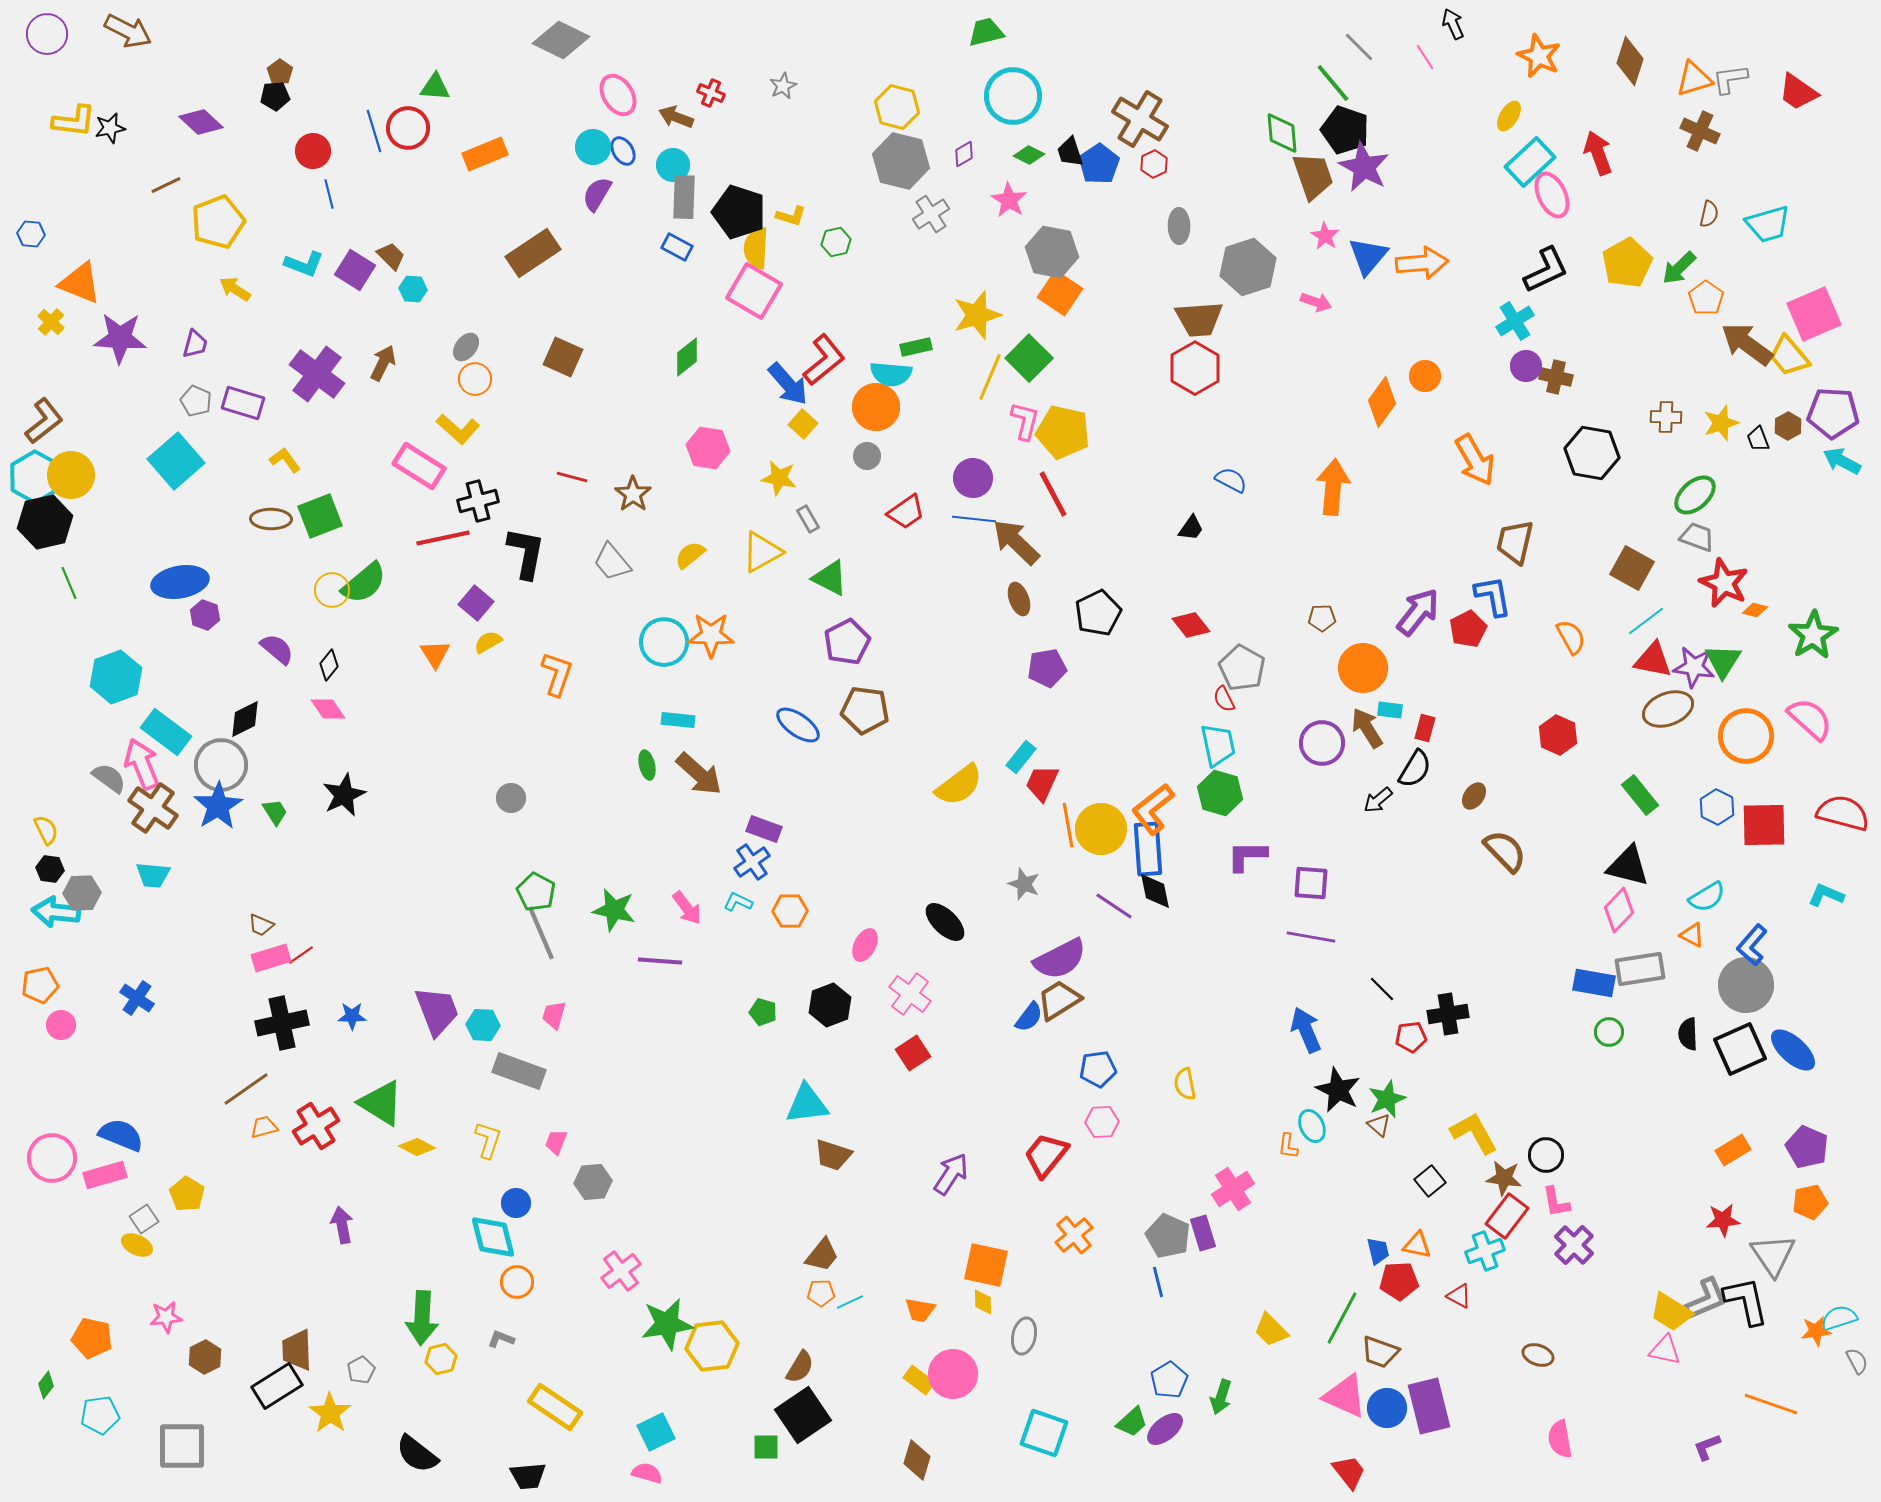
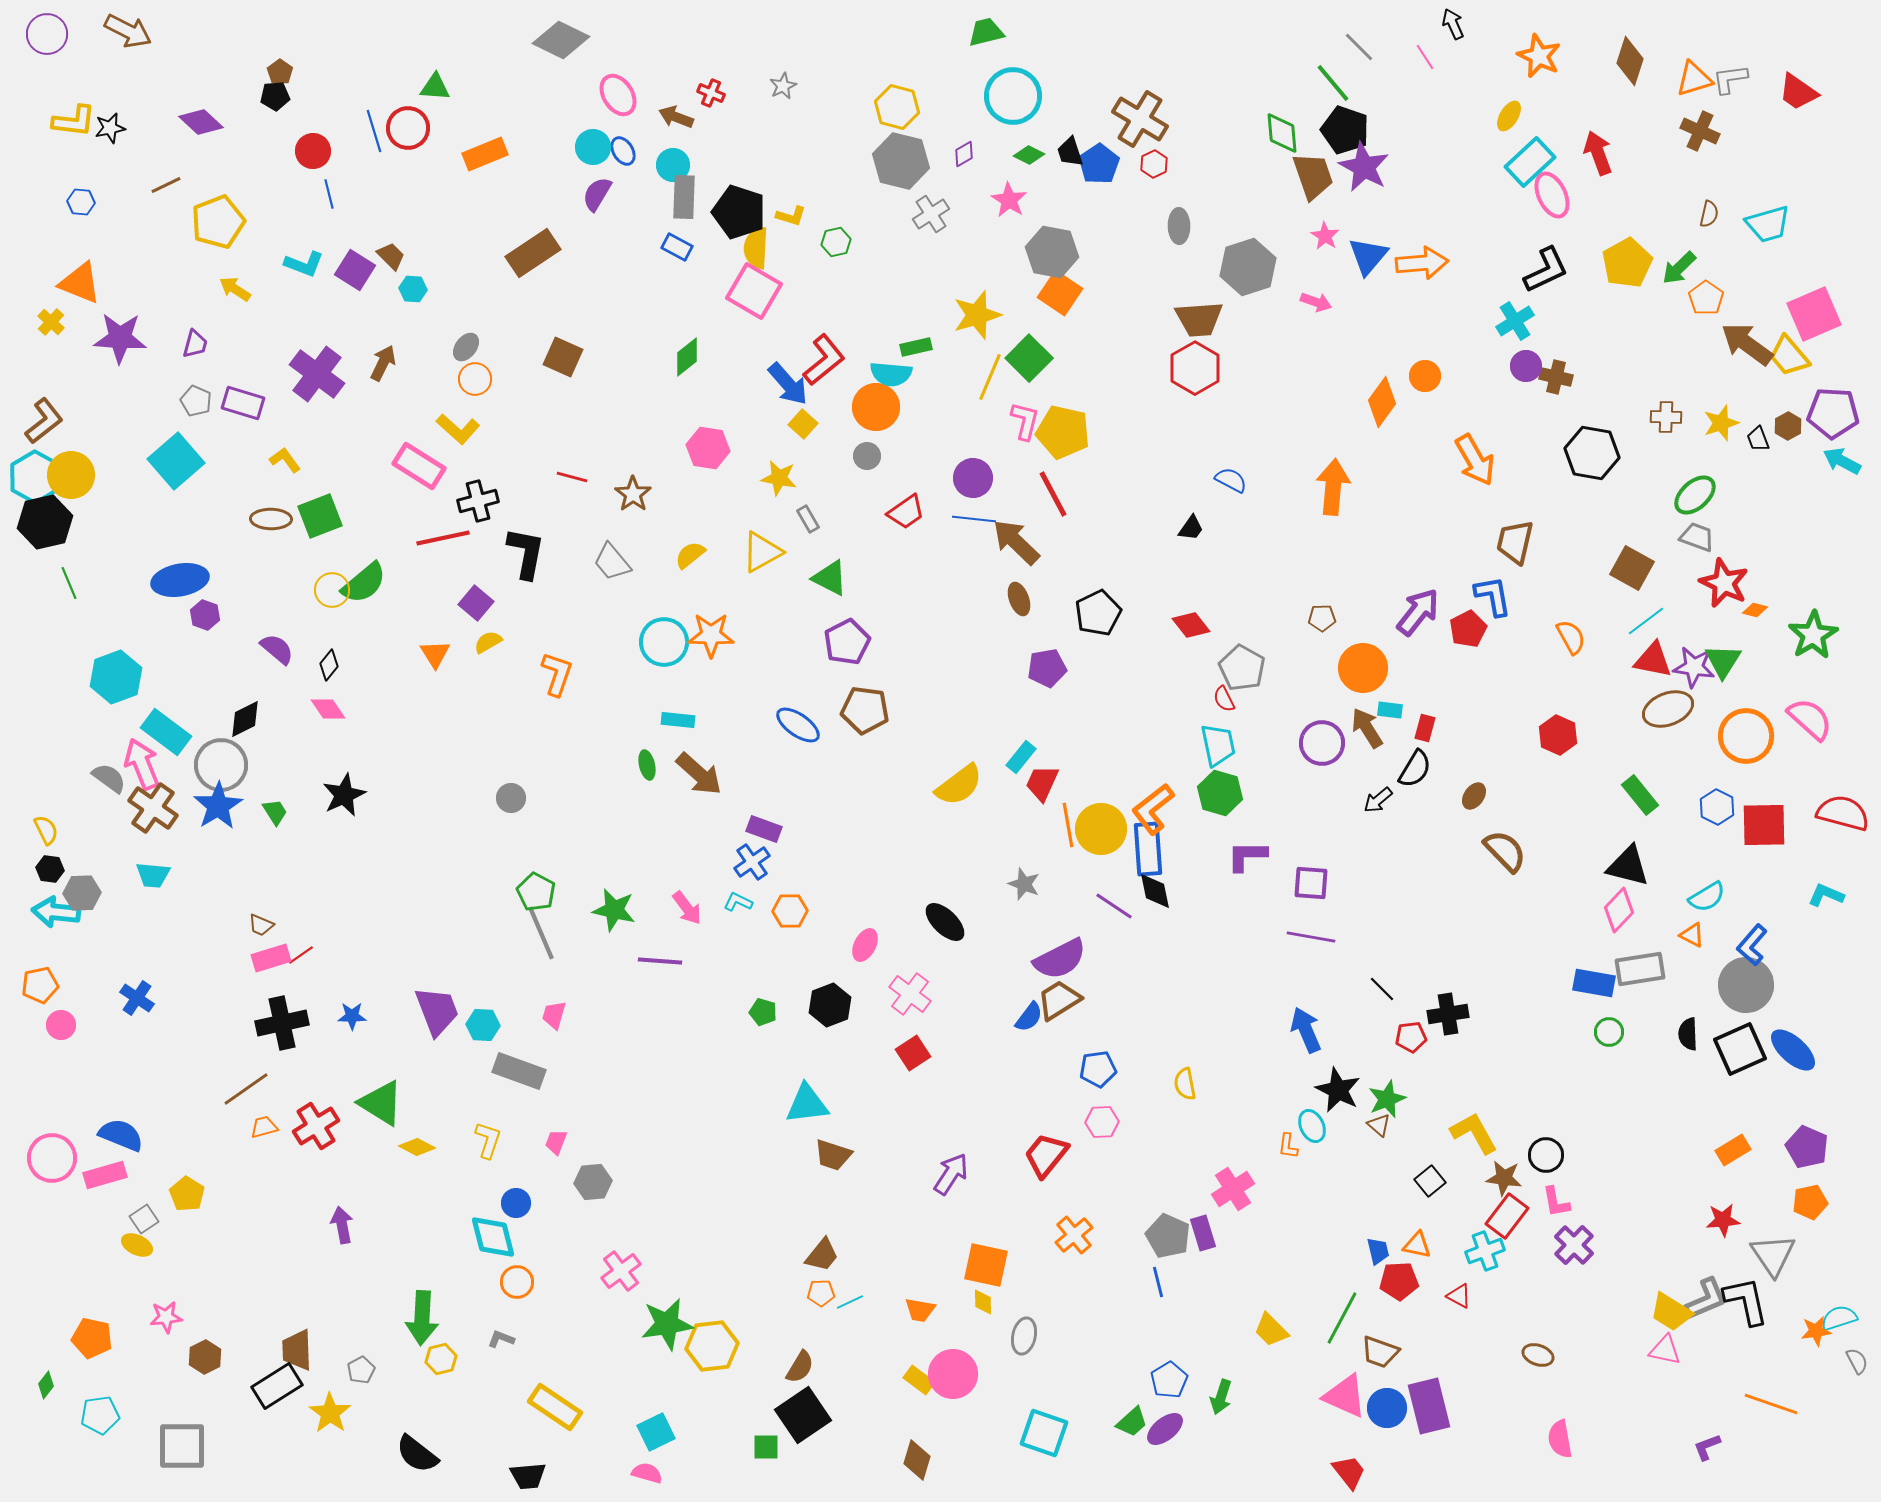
blue hexagon at (31, 234): moved 50 px right, 32 px up
blue ellipse at (180, 582): moved 2 px up
